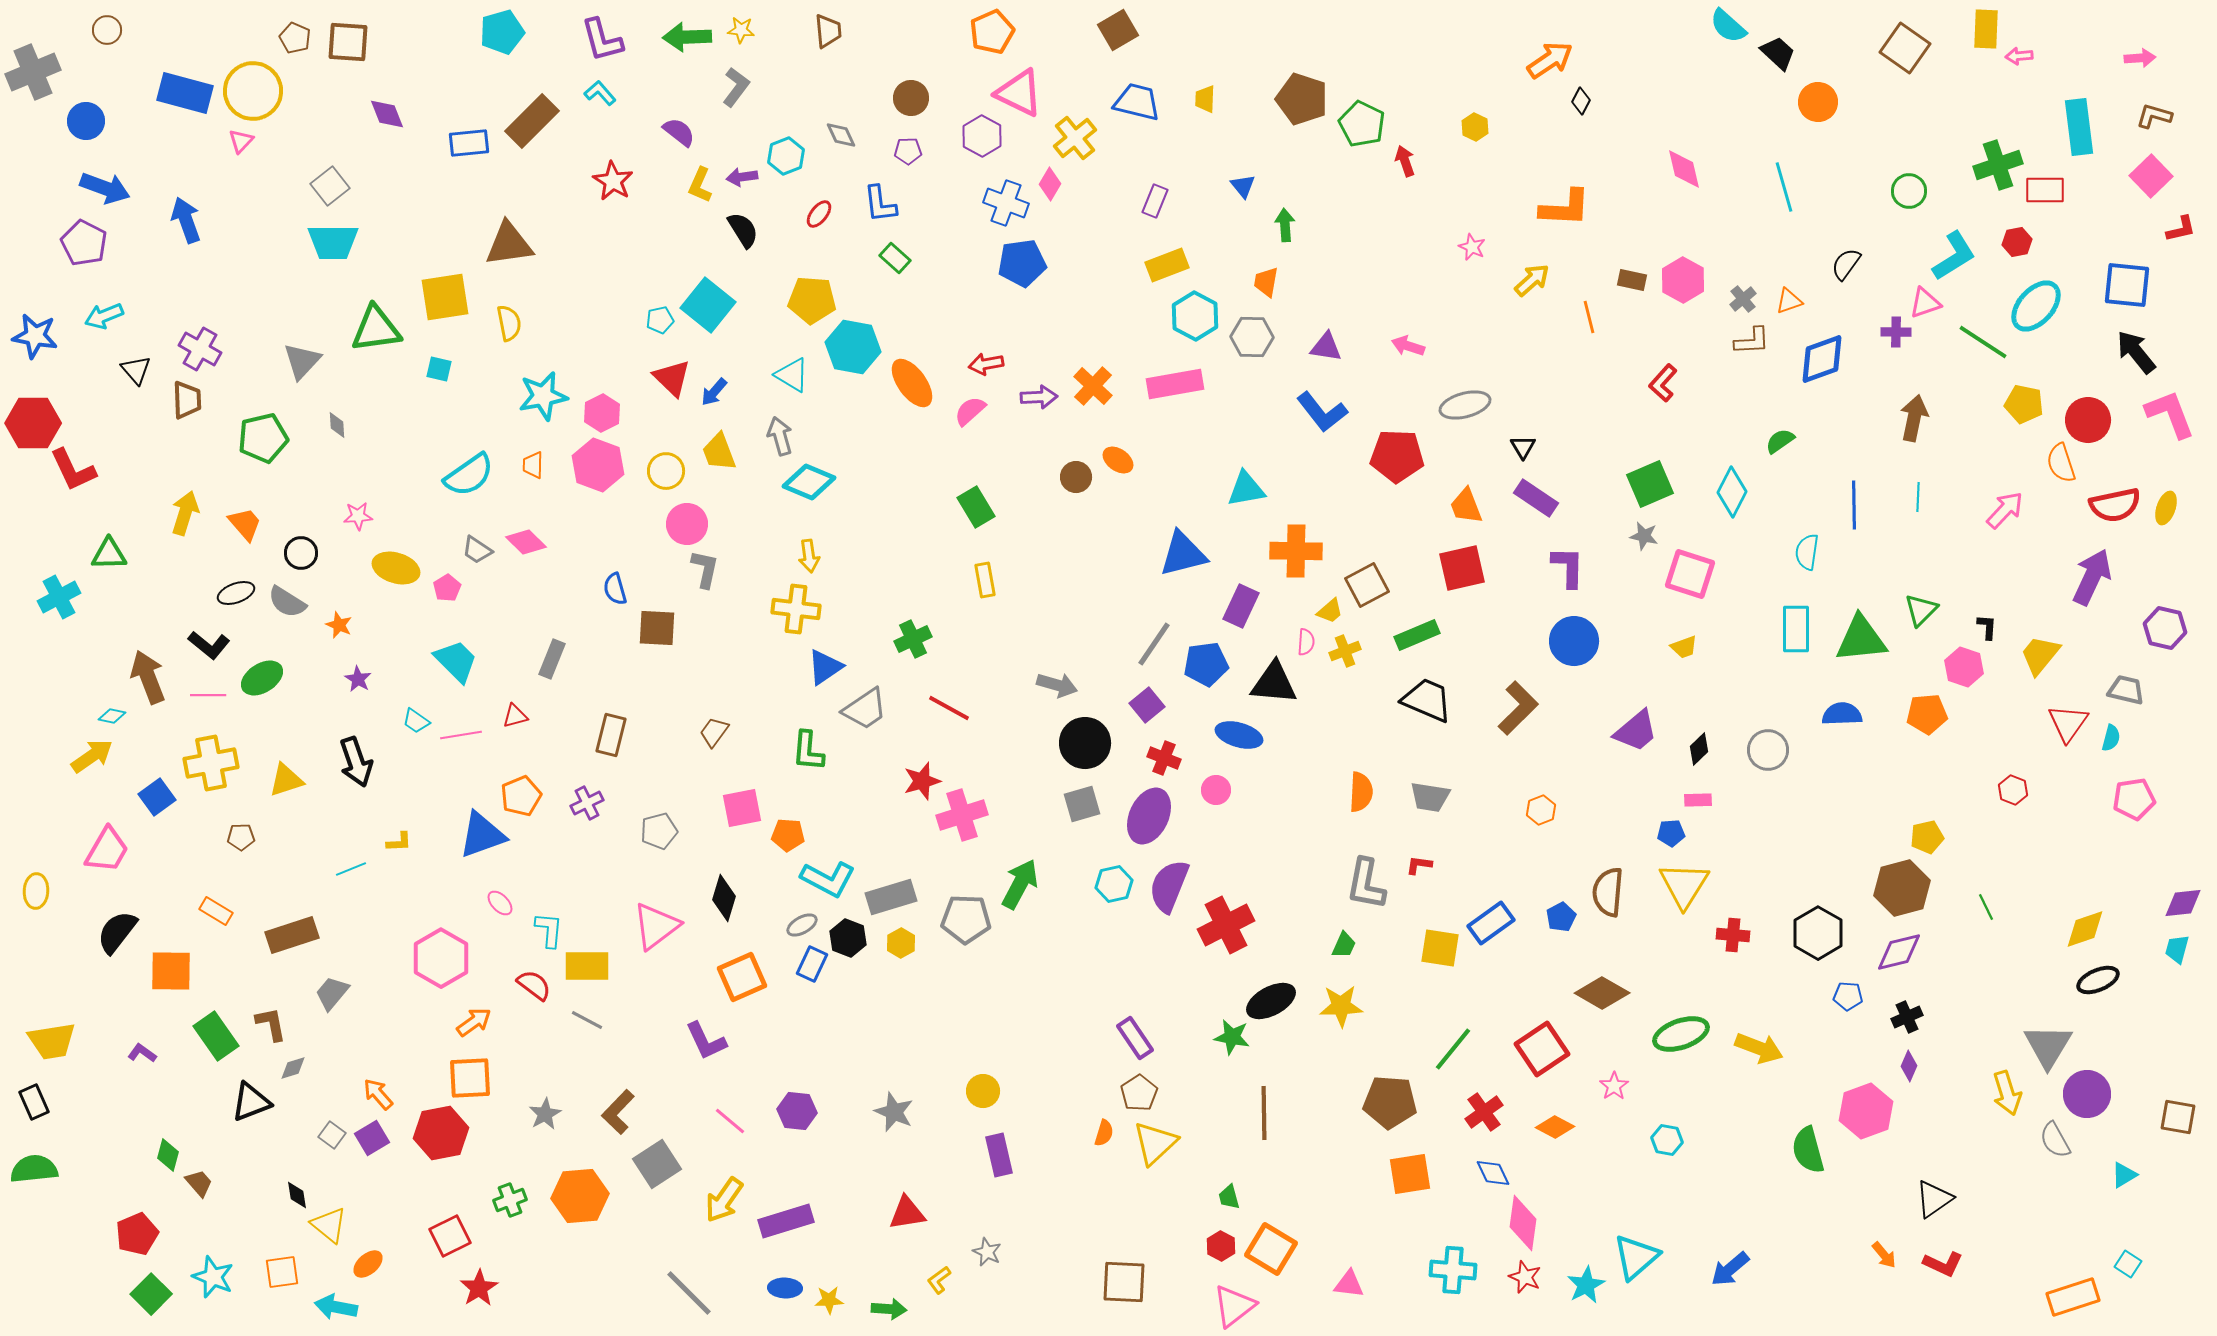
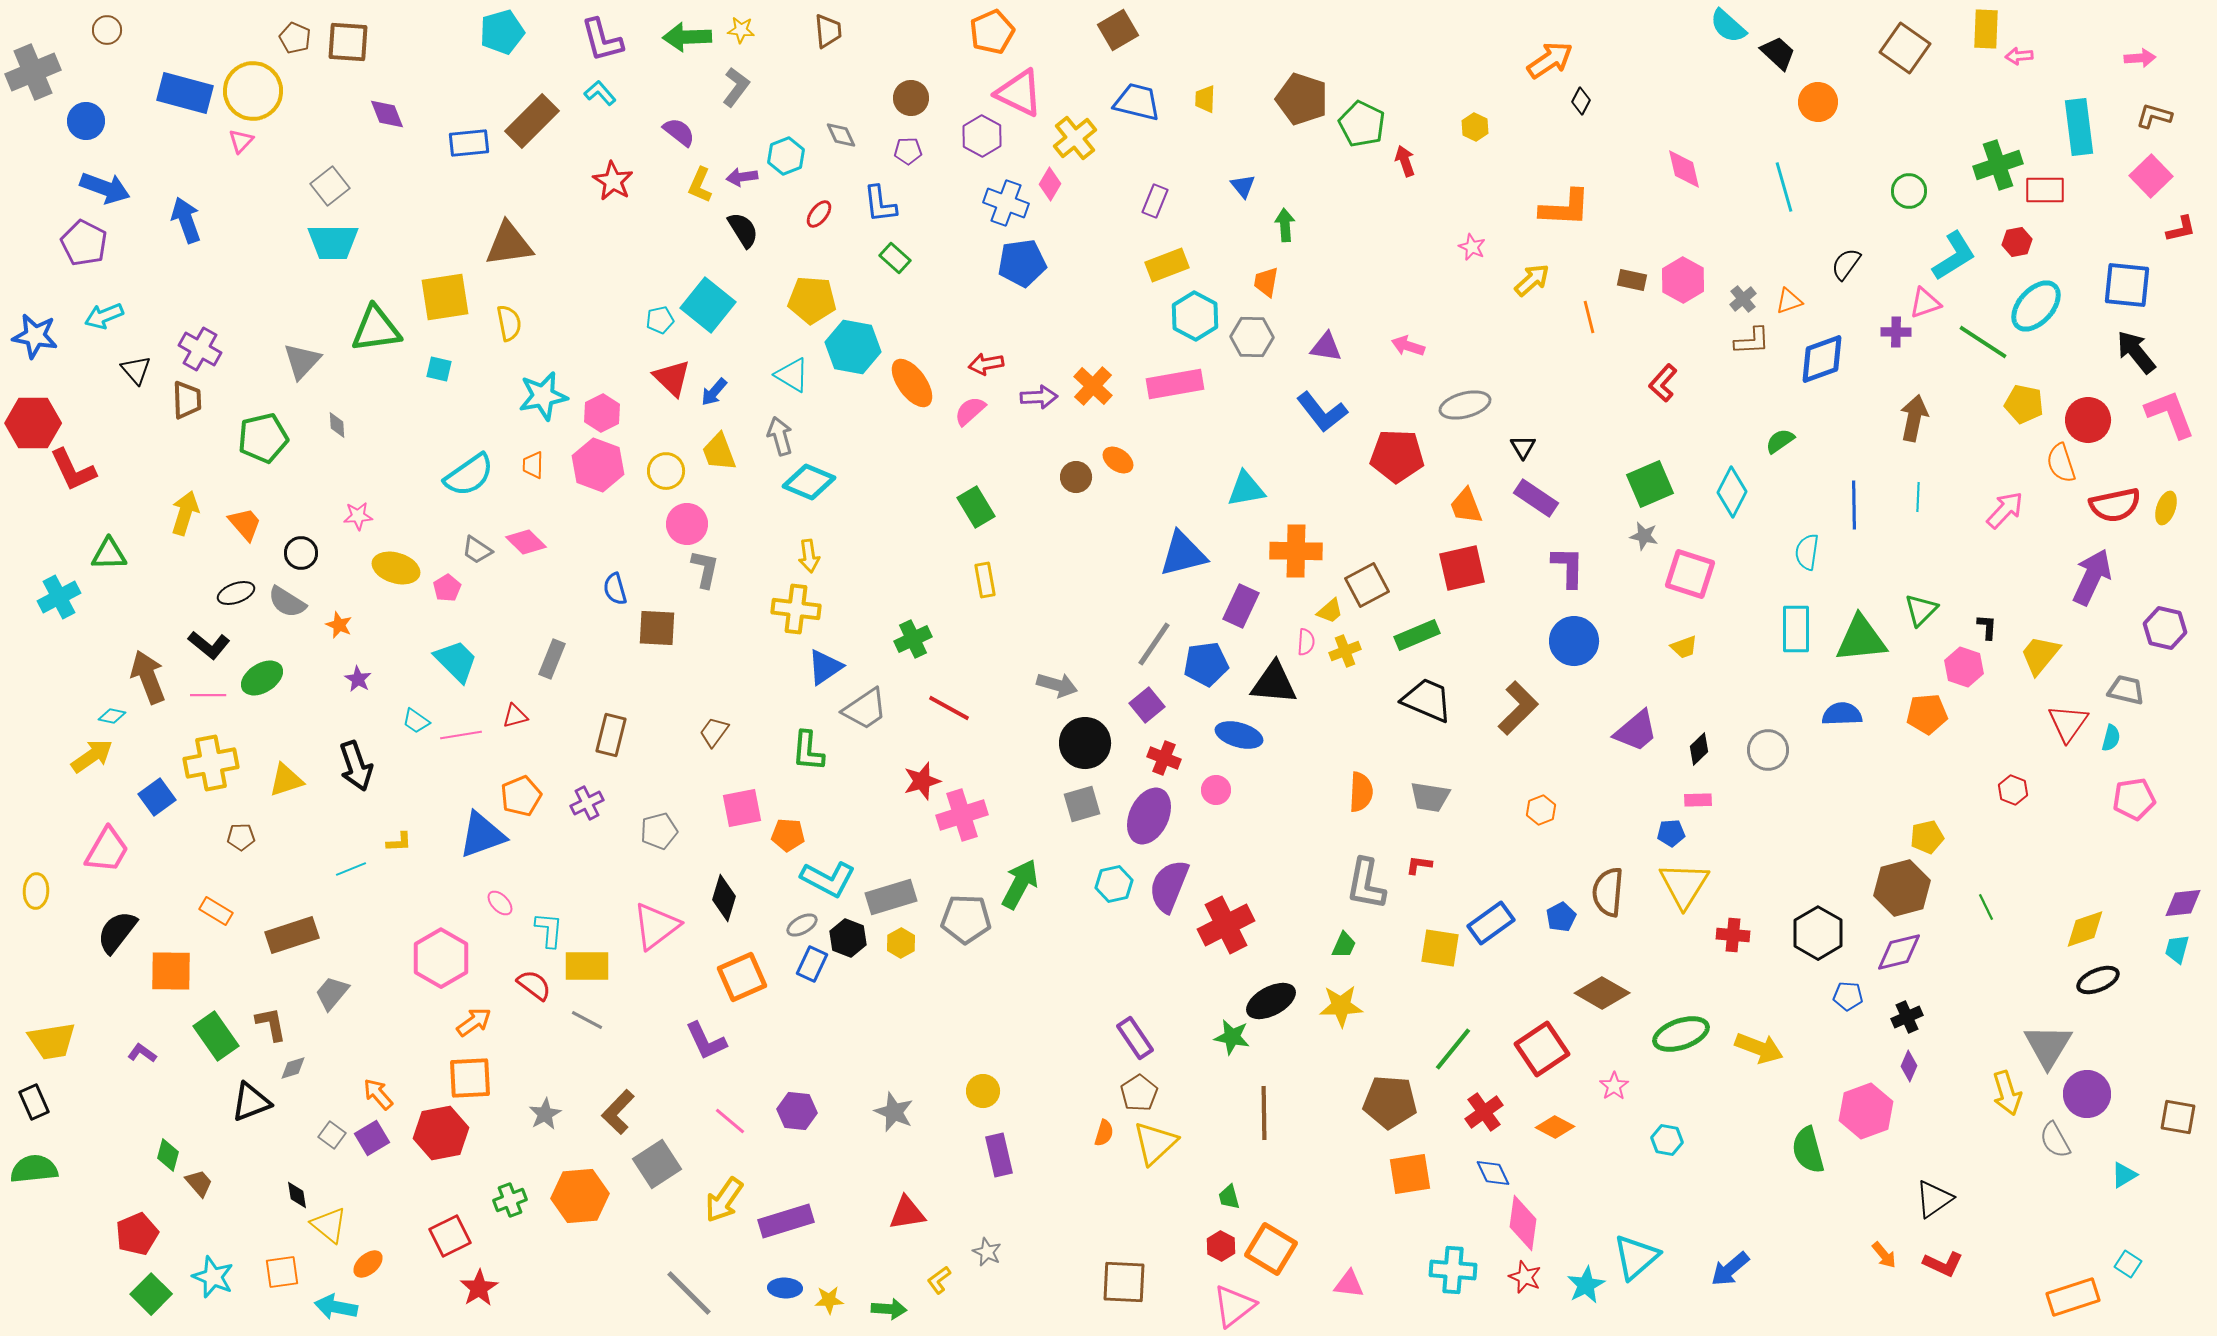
black arrow at (356, 762): moved 4 px down
